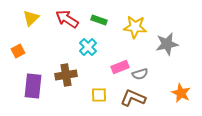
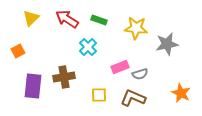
yellow star: moved 1 px right, 1 px down
brown cross: moved 2 px left, 2 px down
